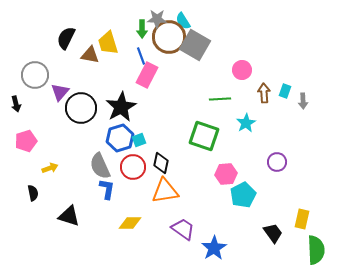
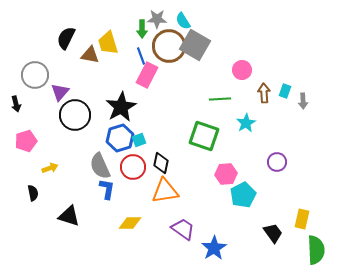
brown circle at (169, 37): moved 9 px down
black circle at (81, 108): moved 6 px left, 7 px down
